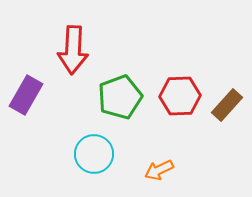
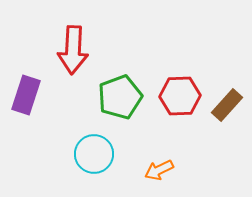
purple rectangle: rotated 12 degrees counterclockwise
